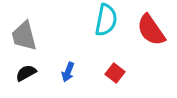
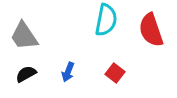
red semicircle: rotated 16 degrees clockwise
gray trapezoid: rotated 20 degrees counterclockwise
black semicircle: moved 1 px down
